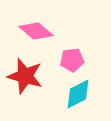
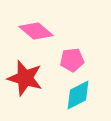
red star: moved 2 px down
cyan diamond: moved 1 px down
